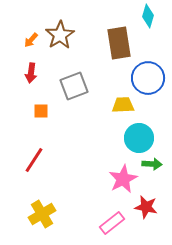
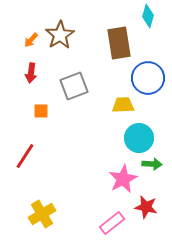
red line: moved 9 px left, 4 px up
